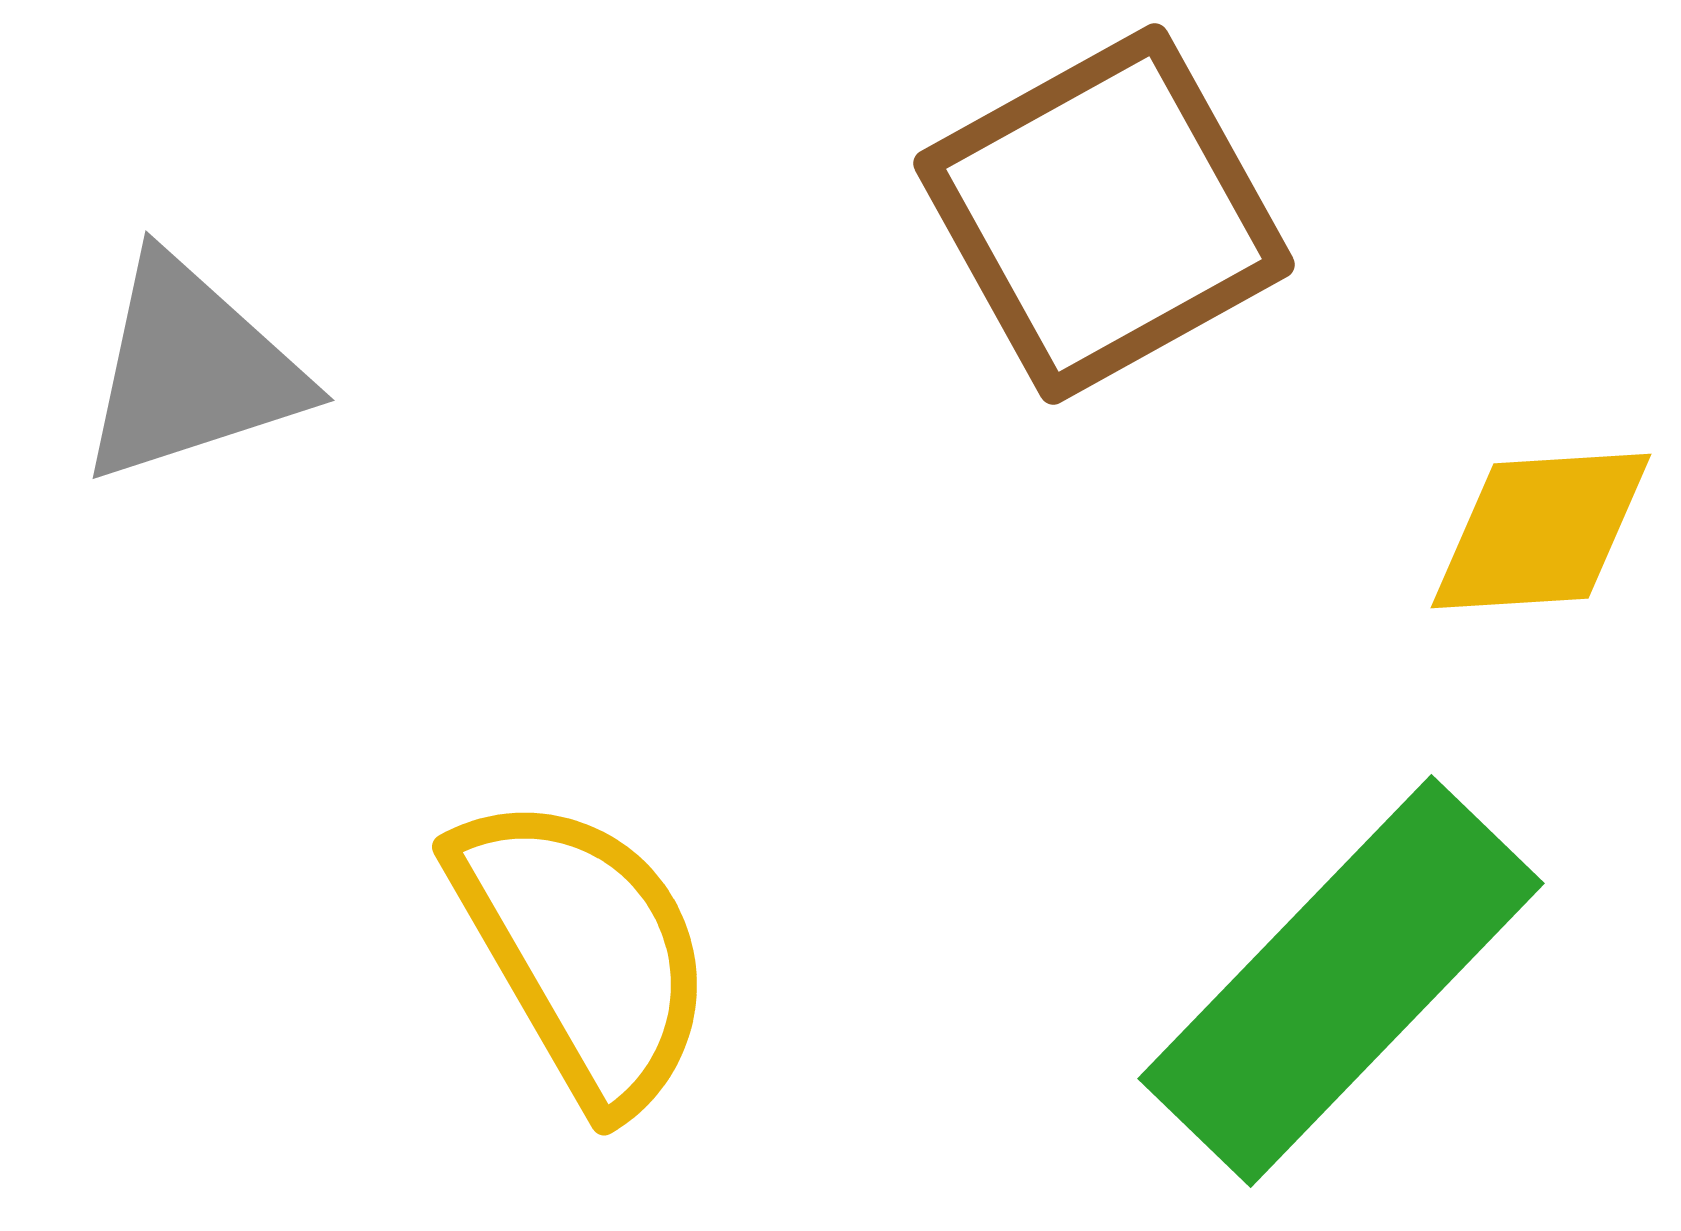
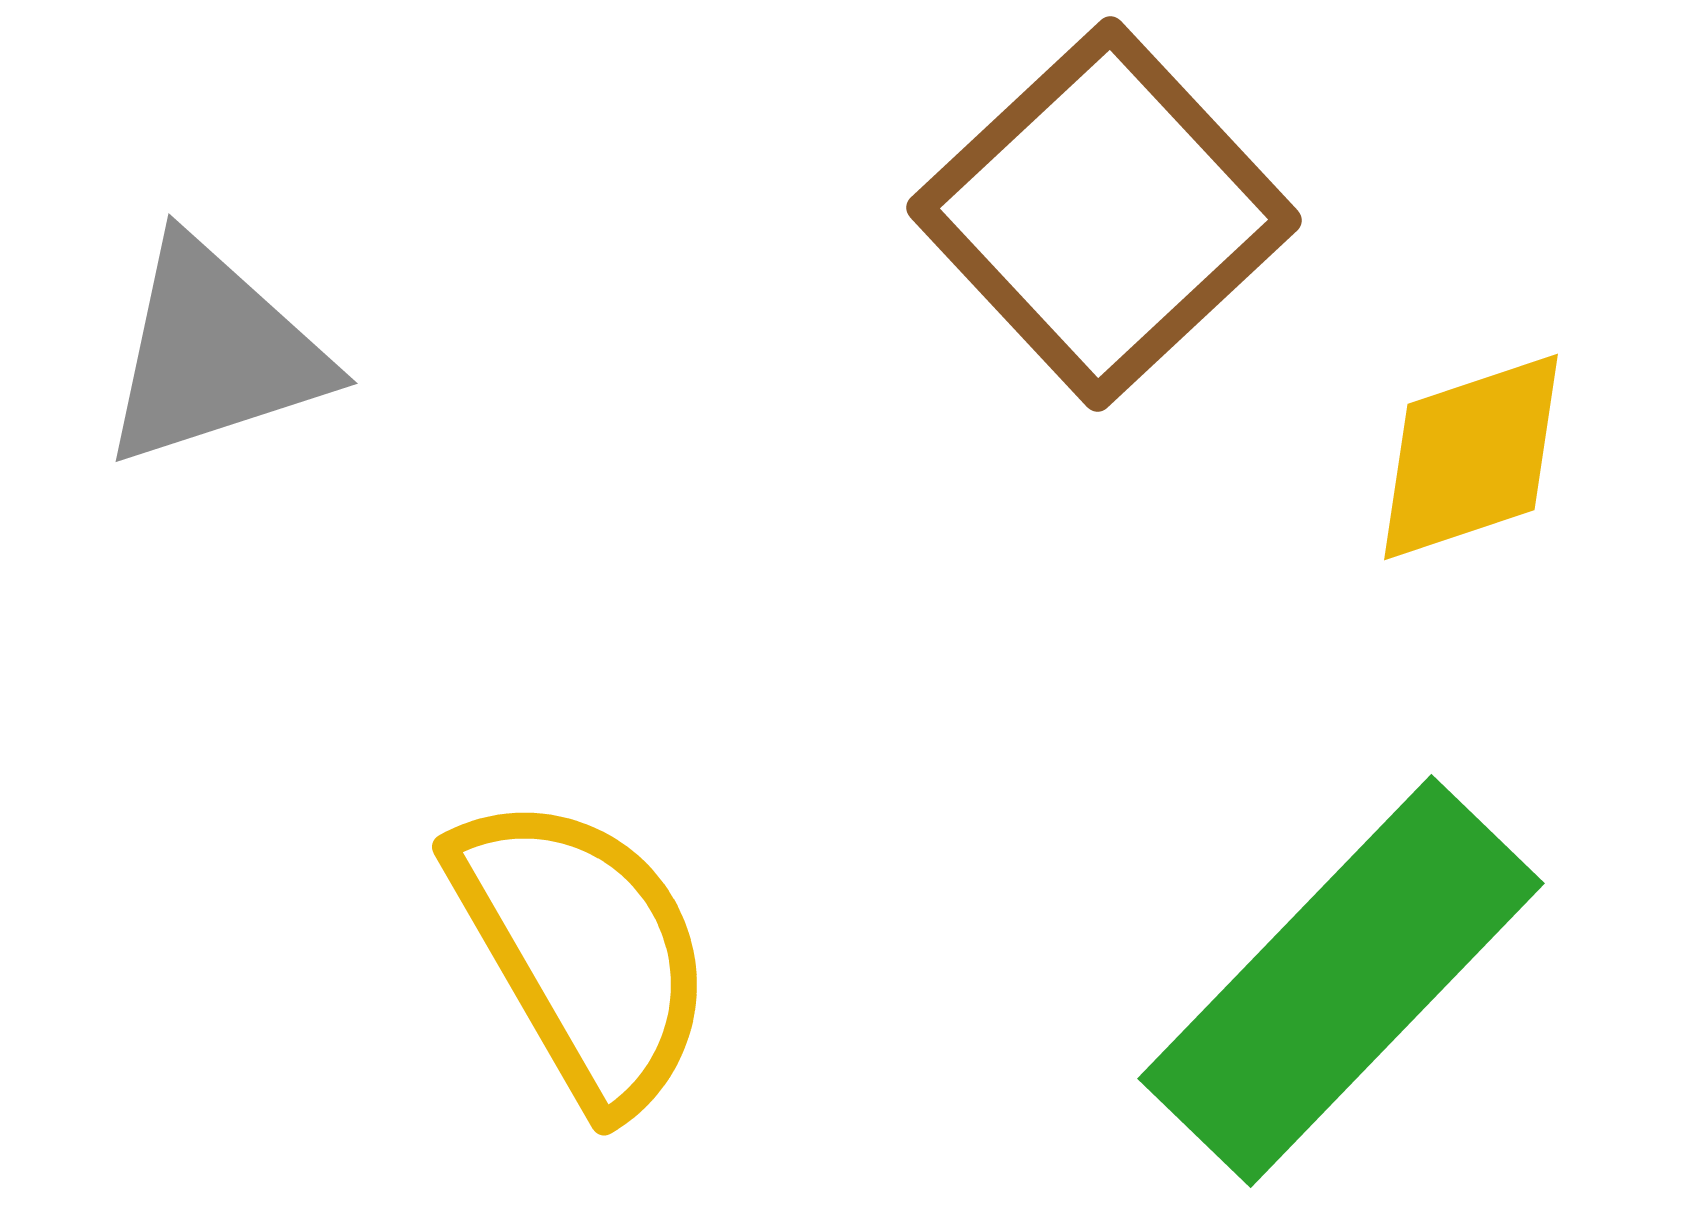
brown square: rotated 14 degrees counterclockwise
gray triangle: moved 23 px right, 17 px up
yellow diamond: moved 70 px left, 74 px up; rotated 15 degrees counterclockwise
